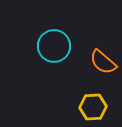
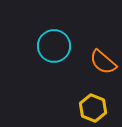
yellow hexagon: moved 1 px down; rotated 24 degrees clockwise
